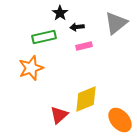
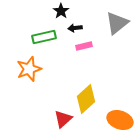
black star: moved 1 px right, 2 px up
gray triangle: moved 1 px right
black arrow: moved 2 px left, 1 px down
orange star: moved 2 px left, 1 px down
yellow diamond: rotated 20 degrees counterclockwise
red triangle: moved 4 px right, 4 px down
orange ellipse: rotated 30 degrees counterclockwise
